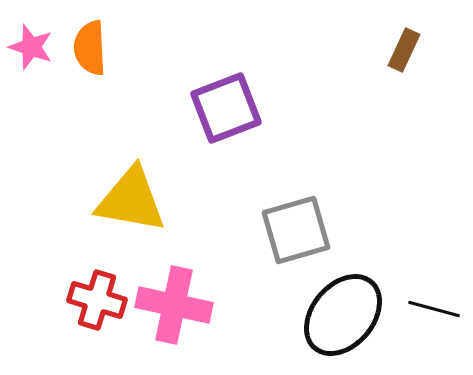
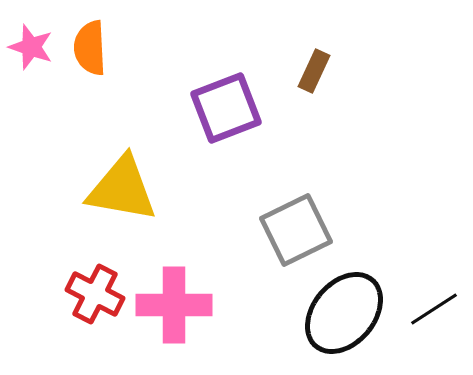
brown rectangle: moved 90 px left, 21 px down
yellow triangle: moved 9 px left, 11 px up
gray square: rotated 10 degrees counterclockwise
red cross: moved 2 px left, 6 px up; rotated 10 degrees clockwise
pink cross: rotated 12 degrees counterclockwise
black line: rotated 48 degrees counterclockwise
black ellipse: moved 1 px right, 2 px up
